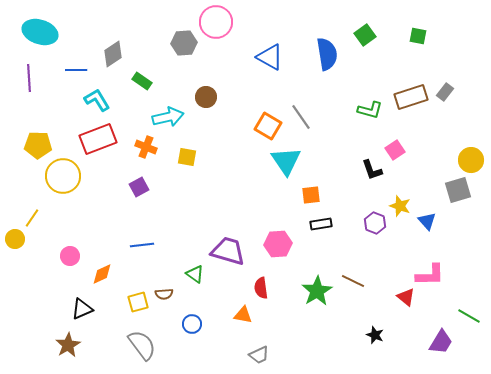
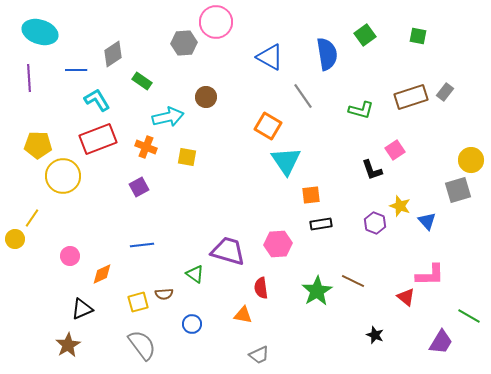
green L-shape at (370, 110): moved 9 px left
gray line at (301, 117): moved 2 px right, 21 px up
